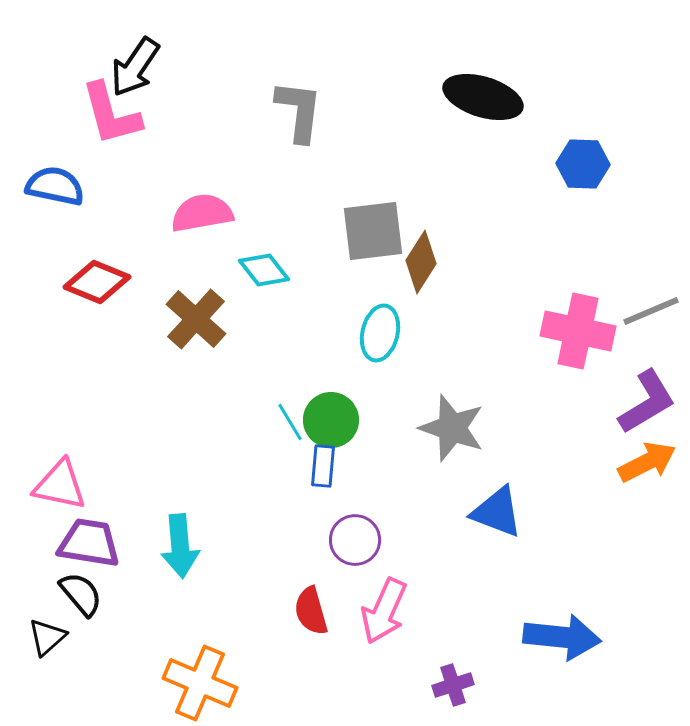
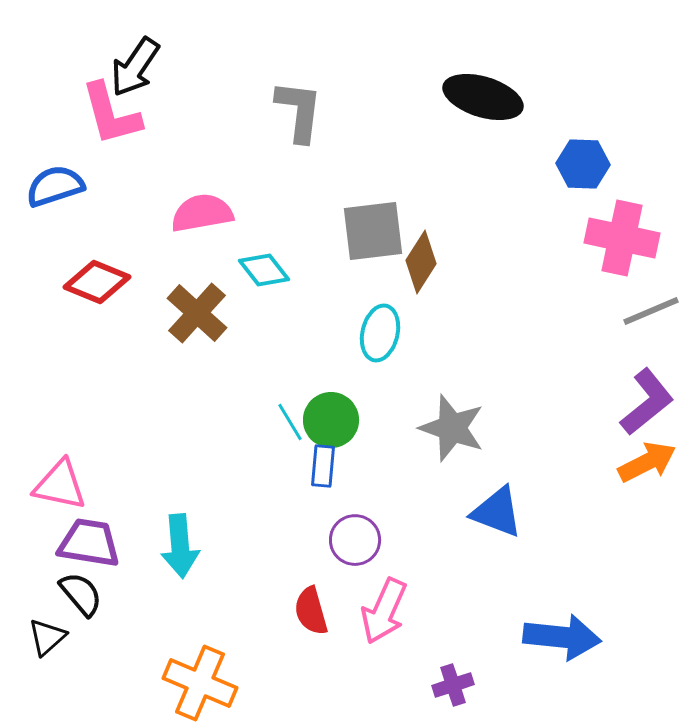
blue semicircle: rotated 30 degrees counterclockwise
brown cross: moved 1 px right, 6 px up
pink cross: moved 44 px right, 93 px up
purple L-shape: rotated 8 degrees counterclockwise
